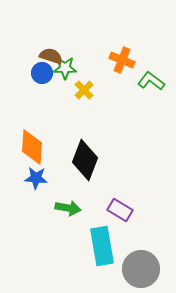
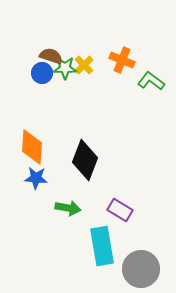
yellow cross: moved 25 px up
